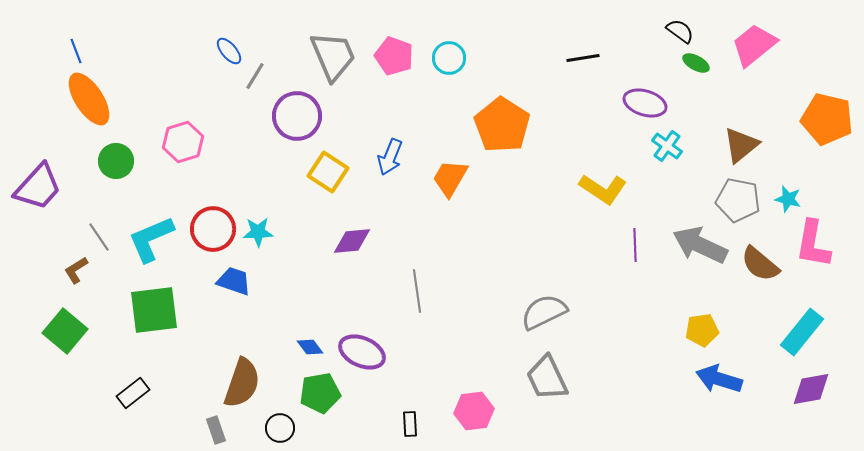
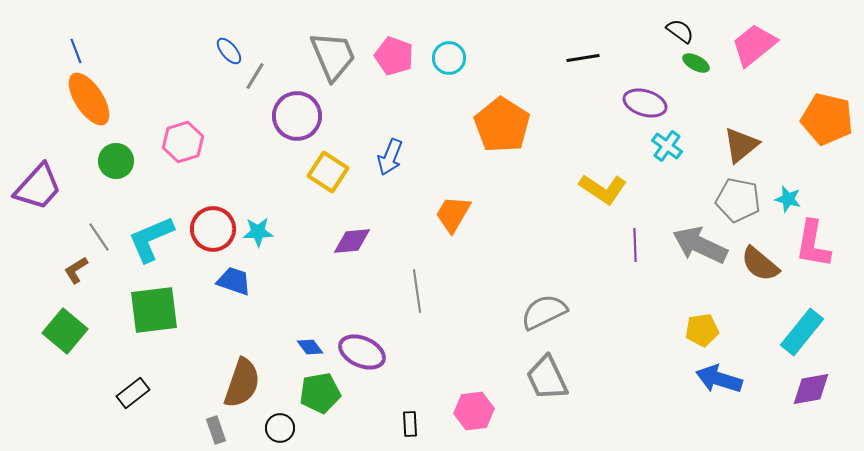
orange trapezoid at (450, 178): moved 3 px right, 36 px down
